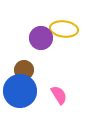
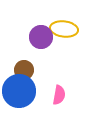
purple circle: moved 1 px up
blue circle: moved 1 px left
pink semicircle: rotated 42 degrees clockwise
